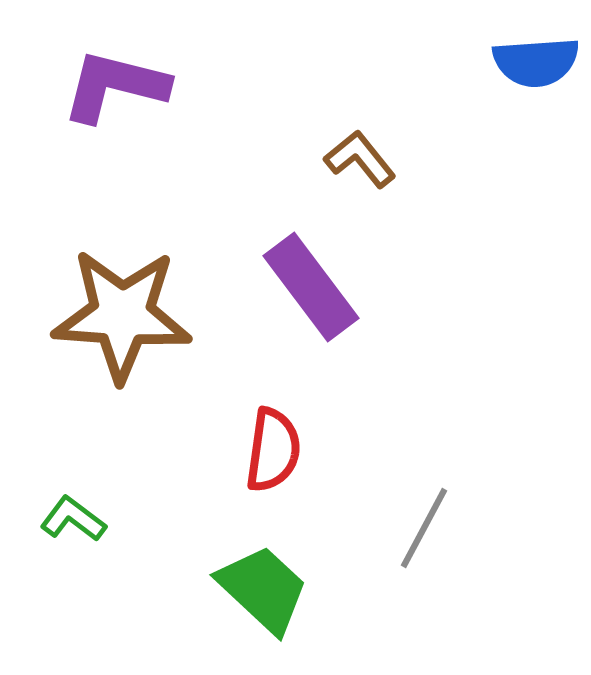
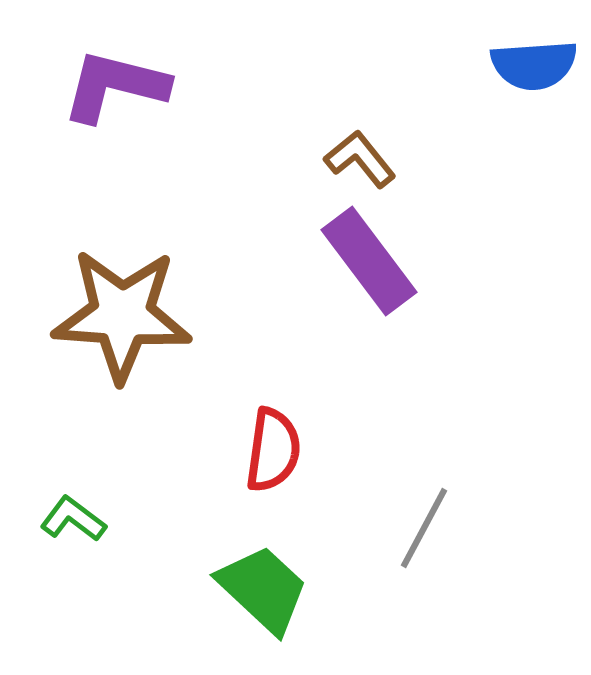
blue semicircle: moved 2 px left, 3 px down
purple rectangle: moved 58 px right, 26 px up
